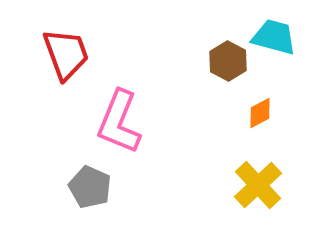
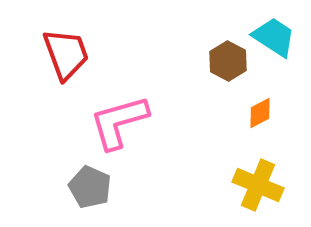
cyan trapezoid: rotated 18 degrees clockwise
pink L-shape: rotated 52 degrees clockwise
yellow cross: rotated 24 degrees counterclockwise
